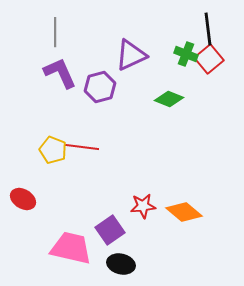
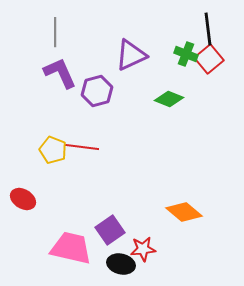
purple hexagon: moved 3 px left, 4 px down
red star: moved 43 px down
